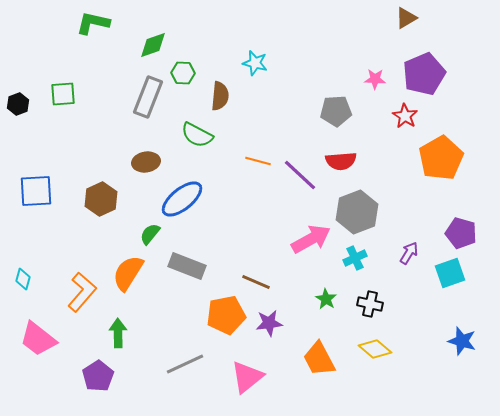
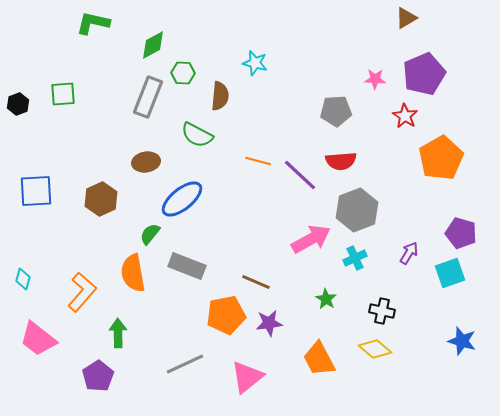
green diamond at (153, 45): rotated 8 degrees counterclockwise
gray hexagon at (357, 212): moved 2 px up
orange semicircle at (128, 273): moved 5 px right; rotated 42 degrees counterclockwise
black cross at (370, 304): moved 12 px right, 7 px down
